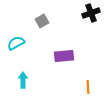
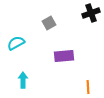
gray square: moved 7 px right, 2 px down
